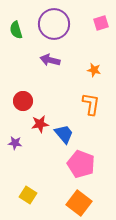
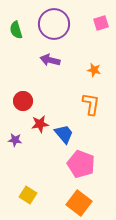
purple star: moved 3 px up
